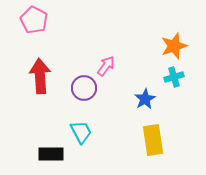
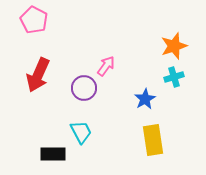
red arrow: moved 2 px left, 1 px up; rotated 152 degrees counterclockwise
black rectangle: moved 2 px right
